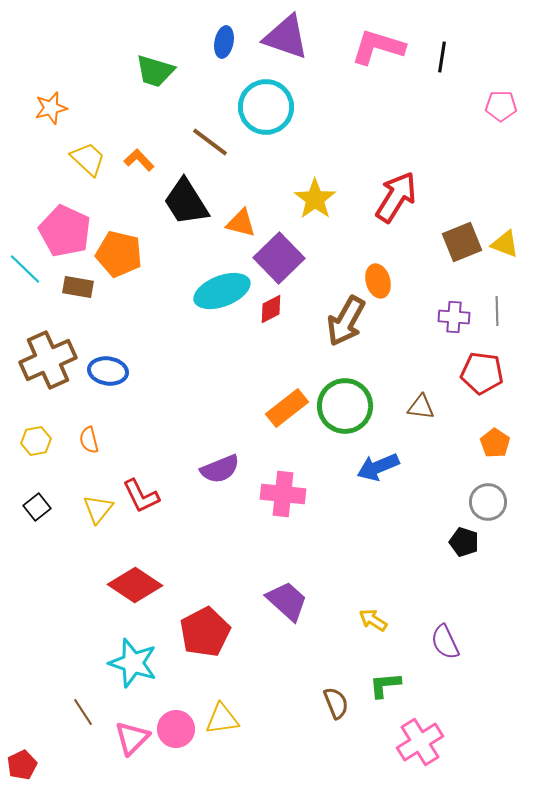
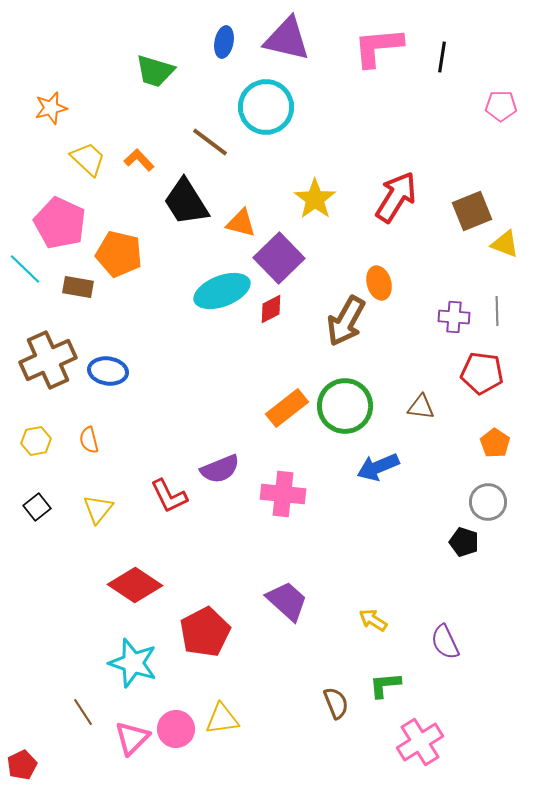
purple triangle at (286, 37): moved 1 px right, 2 px down; rotated 6 degrees counterclockwise
pink L-shape at (378, 47): rotated 22 degrees counterclockwise
pink pentagon at (65, 231): moved 5 px left, 8 px up
brown square at (462, 242): moved 10 px right, 31 px up
orange ellipse at (378, 281): moved 1 px right, 2 px down
red L-shape at (141, 496): moved 28 px right
